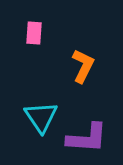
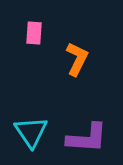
orange L-shape: moved 6 px left, 7 px up
cyan triangle: moved 10 px left, 15 px down
